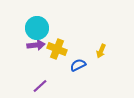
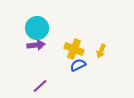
yellow cross: moved 17 px right
